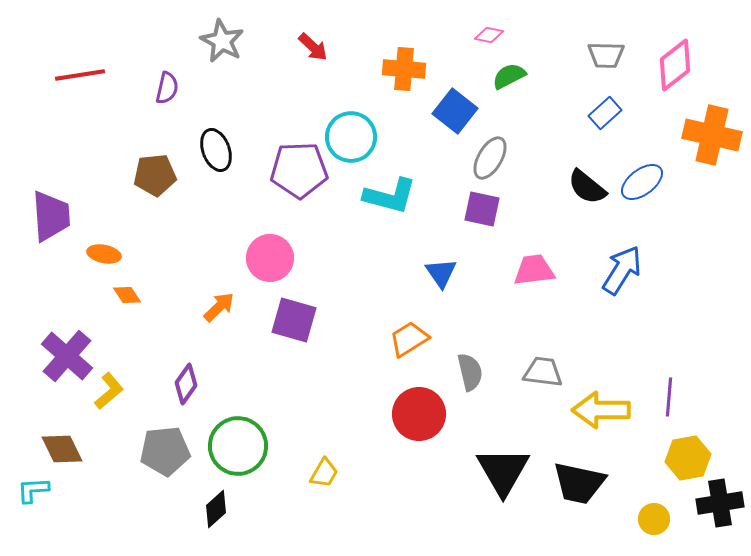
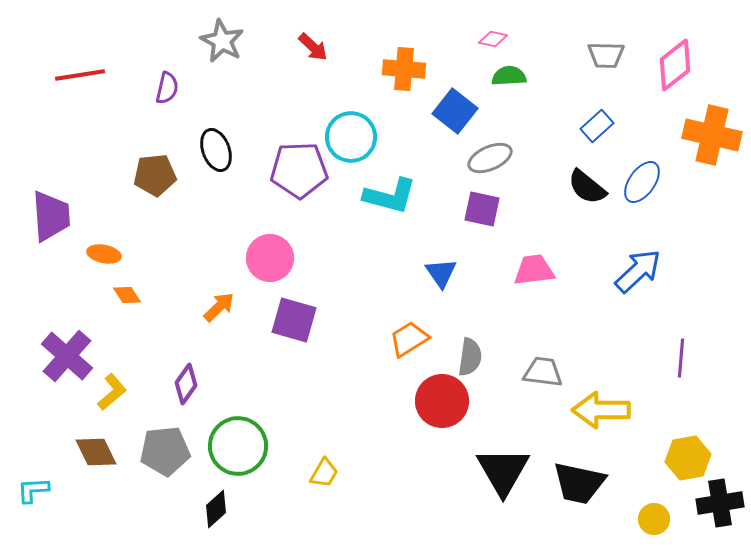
pink diamond at (489, 35): moved 4 px right, 4 px down
green semicircle at (509, 76): rotated 24 degrees clockwise
blue rectangle at (605, 113): moved 8 px left, 13 px down
gray ellipse at (490, 158): rotated 36 degrees clockwise
blue ellipse at (642, 182): rotated 18 degrees counterclockwise
blue arrow at (622, 270): moved 16 px right, 1 px down; rotated 15 degrees clockwise
gray semicircle at (470, 372): moved 15 px up; rotated 21 degrees clockwise
yellow L-shape at (109, 391): moved 3 px right, 1 px down
purple line at (669, 397): moved 12 px right, 39 px up
red circle at (419, 414): moved 23 px right, 13 px up
brown diamond at (62, 449): moved 34 px right, 3 px down
